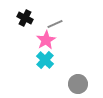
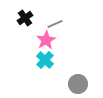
black cross: rotated 28 degrees clockwise
